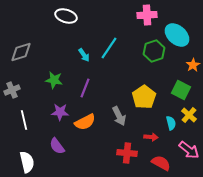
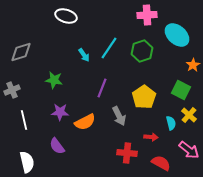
green hexagon: moved 12 px left
purple line: moved 17 px right
